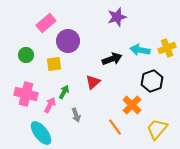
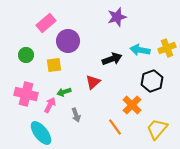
yellow square: moved 1 px down
green arrow: rotated 136 degrees counterclockwise
